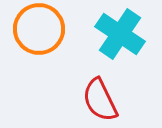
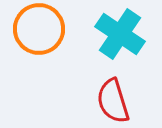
red semicircle: moved 13 px right, 1 px down; rotated 9 degrees clockwise
